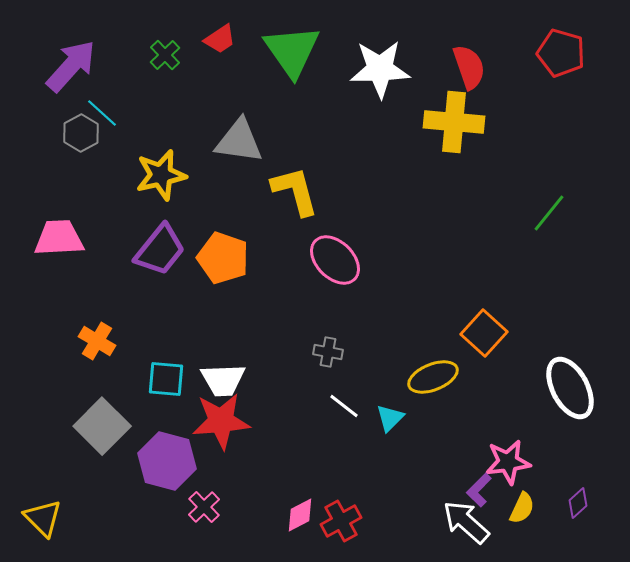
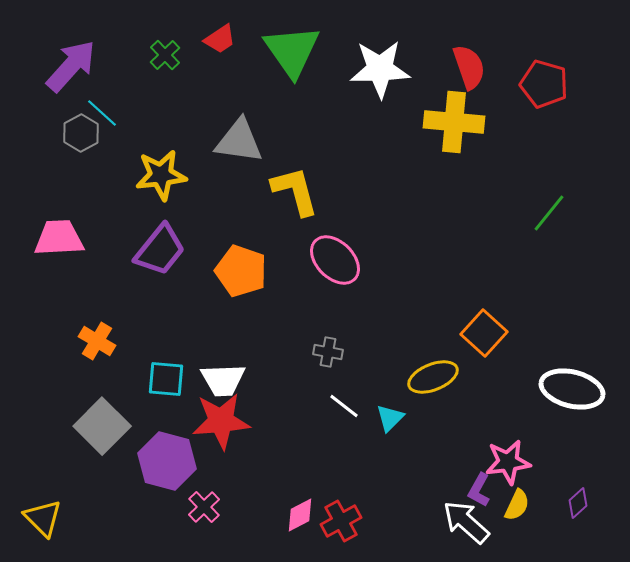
red pentagon: moved 17 px left, 31 px down
yellow star: rotated 6 degrees clockwise
orange pentagon: moved 18 px right, 13 px down
white ellipse: moved 2 px right, 1 px down; rotated 48 degrees counterclockwise
purple L-shape: rotated 16 degrees counterclockwise
yellow semicircle: moved 5 px left, 3 px up
